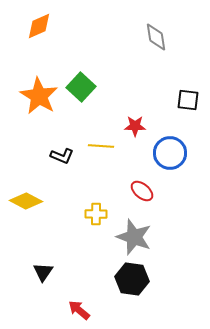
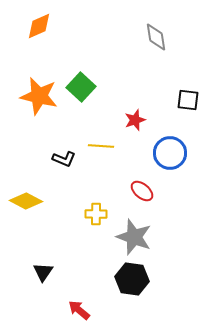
orange star: rotated 18 degrees counterclockwise
red star: moved 6 px up; rotated 20 degrees counterclockwise
black L-shape: moved 2 px right, 3 px down
